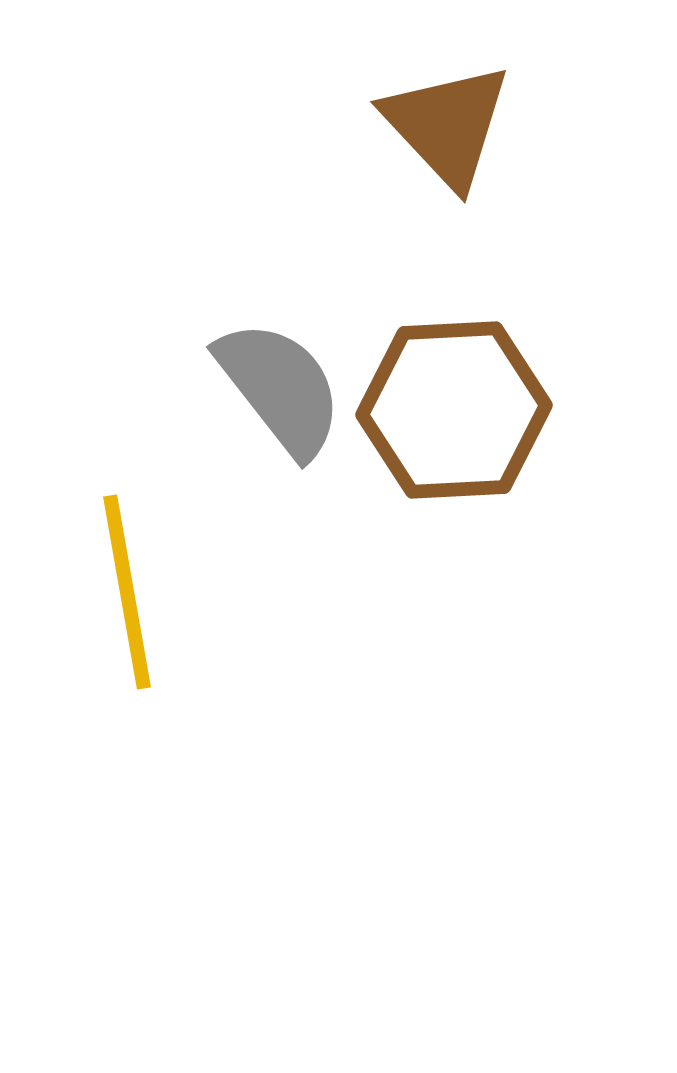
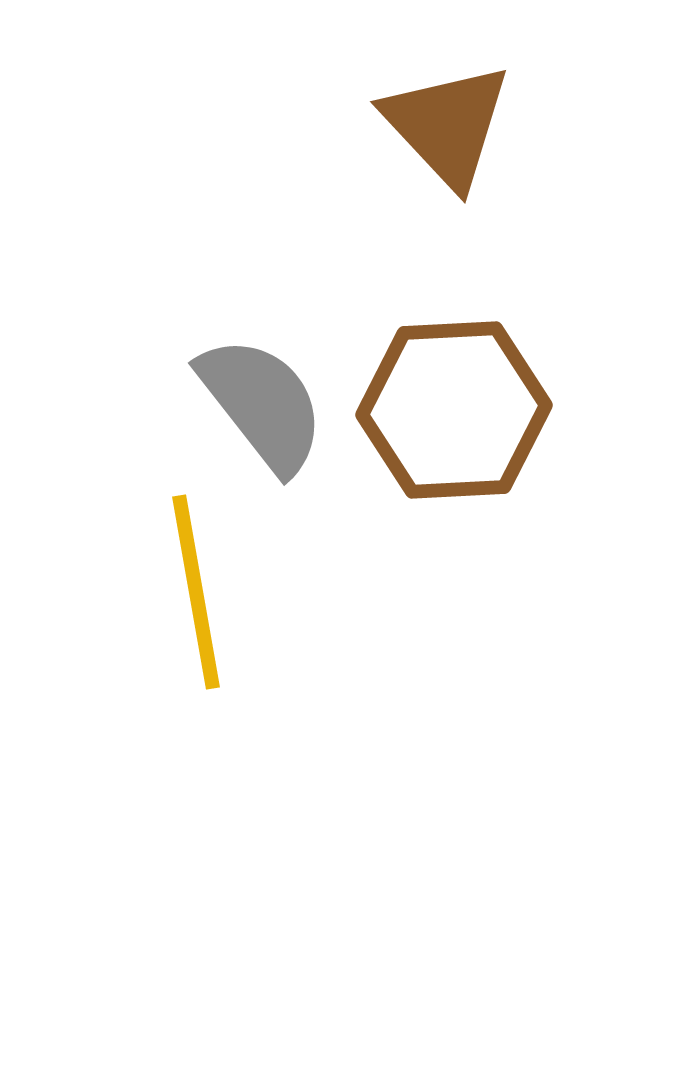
gray semicircle: moved 18 px left, 16 px down
yellow line: moved 69 px right
